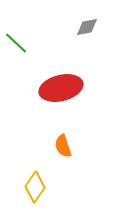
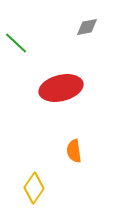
orange semicircle: moved 11 px right, 5 px down; rotated 10 degrees clockwise
yellow diamond: moved 1 px left, 1 px down
